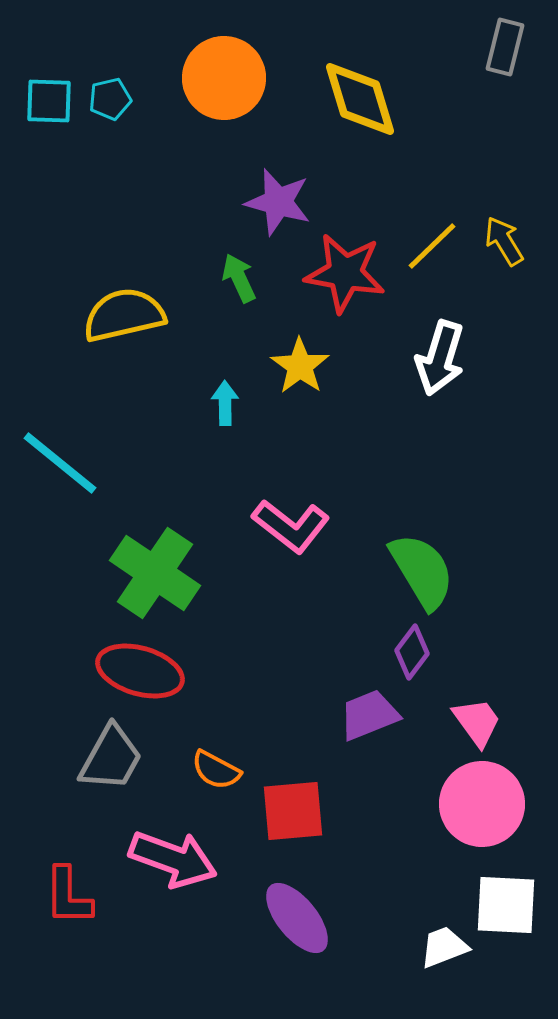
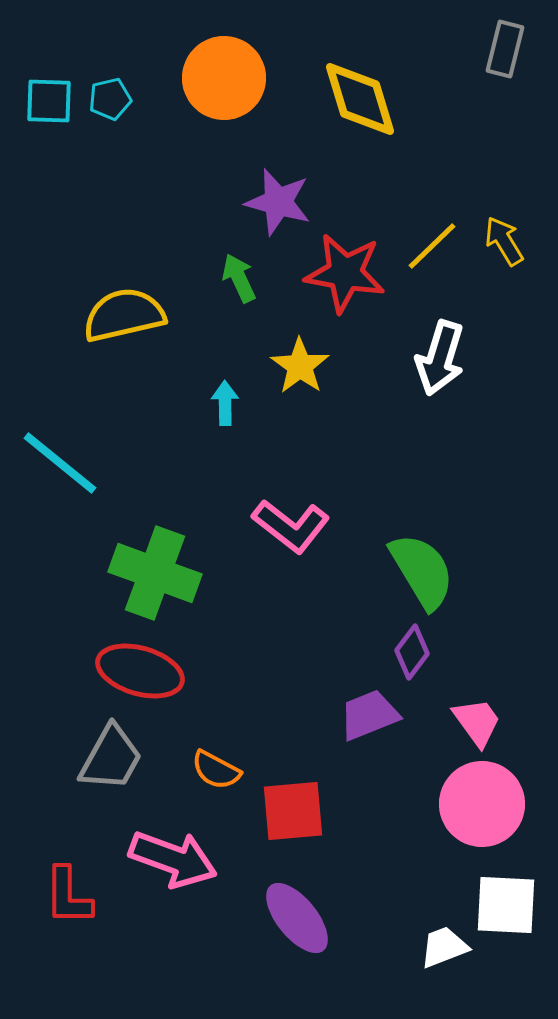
gray rectangle: moved 2 px down
green cross: rotated 14 degrees counterclockwise
